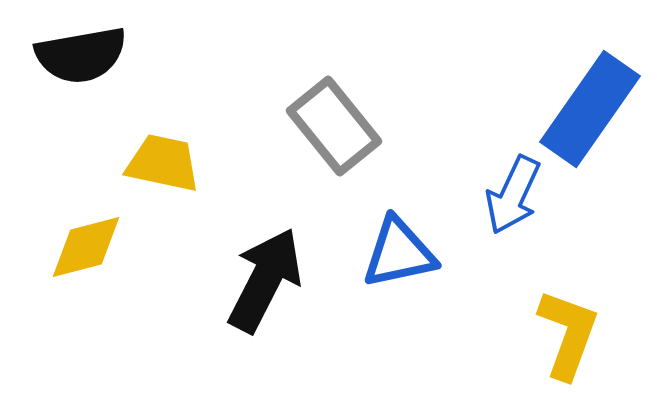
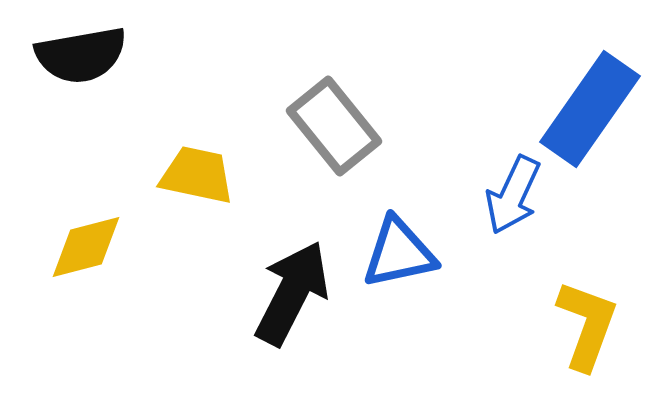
yellow trapezoid: moved 34 px right, 12 px down
black arrow: moved 27 px right, 13 px down
yellow L-shape: moved 19 px right, 9 px up
